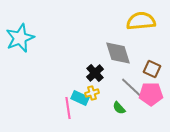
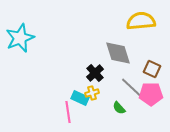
pink line: moved 4 px down
